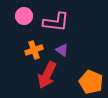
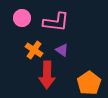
pink circle: moved 2 px left, 2 px down
orange cross: rotated 36 degrees counterclockwise
red arrow: rotated 24 degrees counterclockwise
orange pentagon: moved 2 px left, 1 px down; rotated 15 degrees clockwise
